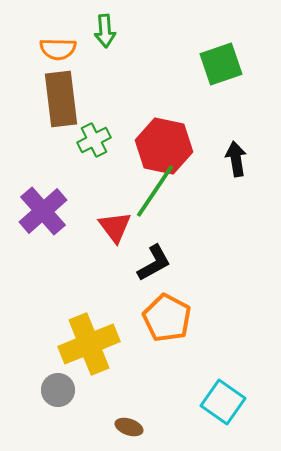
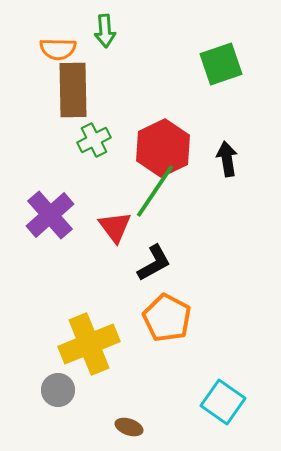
brown rectangle: moved 12 px right, 9 px up; rotated 6 degrees clockwise
red hexagon: moved 1 px left, 2 px down; rotated 22 degrees clockwise
black arrow: moved 9 px left
purple cross: moved 7 px right, 4 px down
